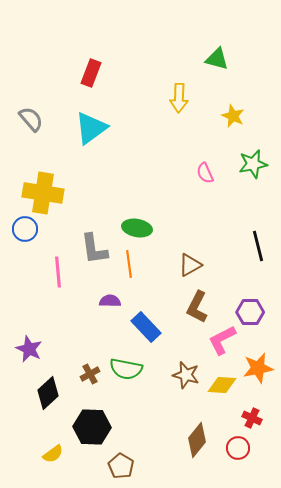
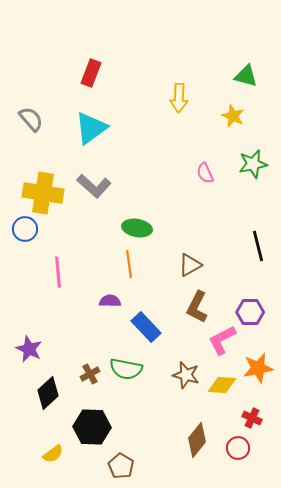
green triangle: moved 29 px right, 17 px down
gray L-shape: moved 63 px up; rotated 40 degrees counterclockwise
